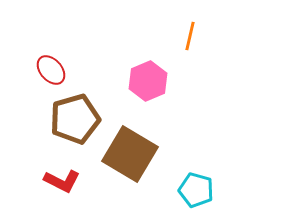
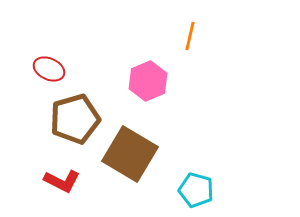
red ellipse: moved 2 px left, 1 px up; rotated 24 degrees counterclockwise
